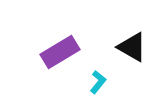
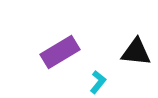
black triangle: moved 4 px right, 5 px down; rotated 24 degrees counterclockwise
